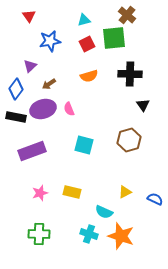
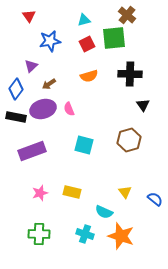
purple triangle: moved 1 px right
yellow triangle: rotated 40 degrees counterclockwise
blue semicircle: rotated 14 degrees clockwise
cyan cross: moved 4 px left
